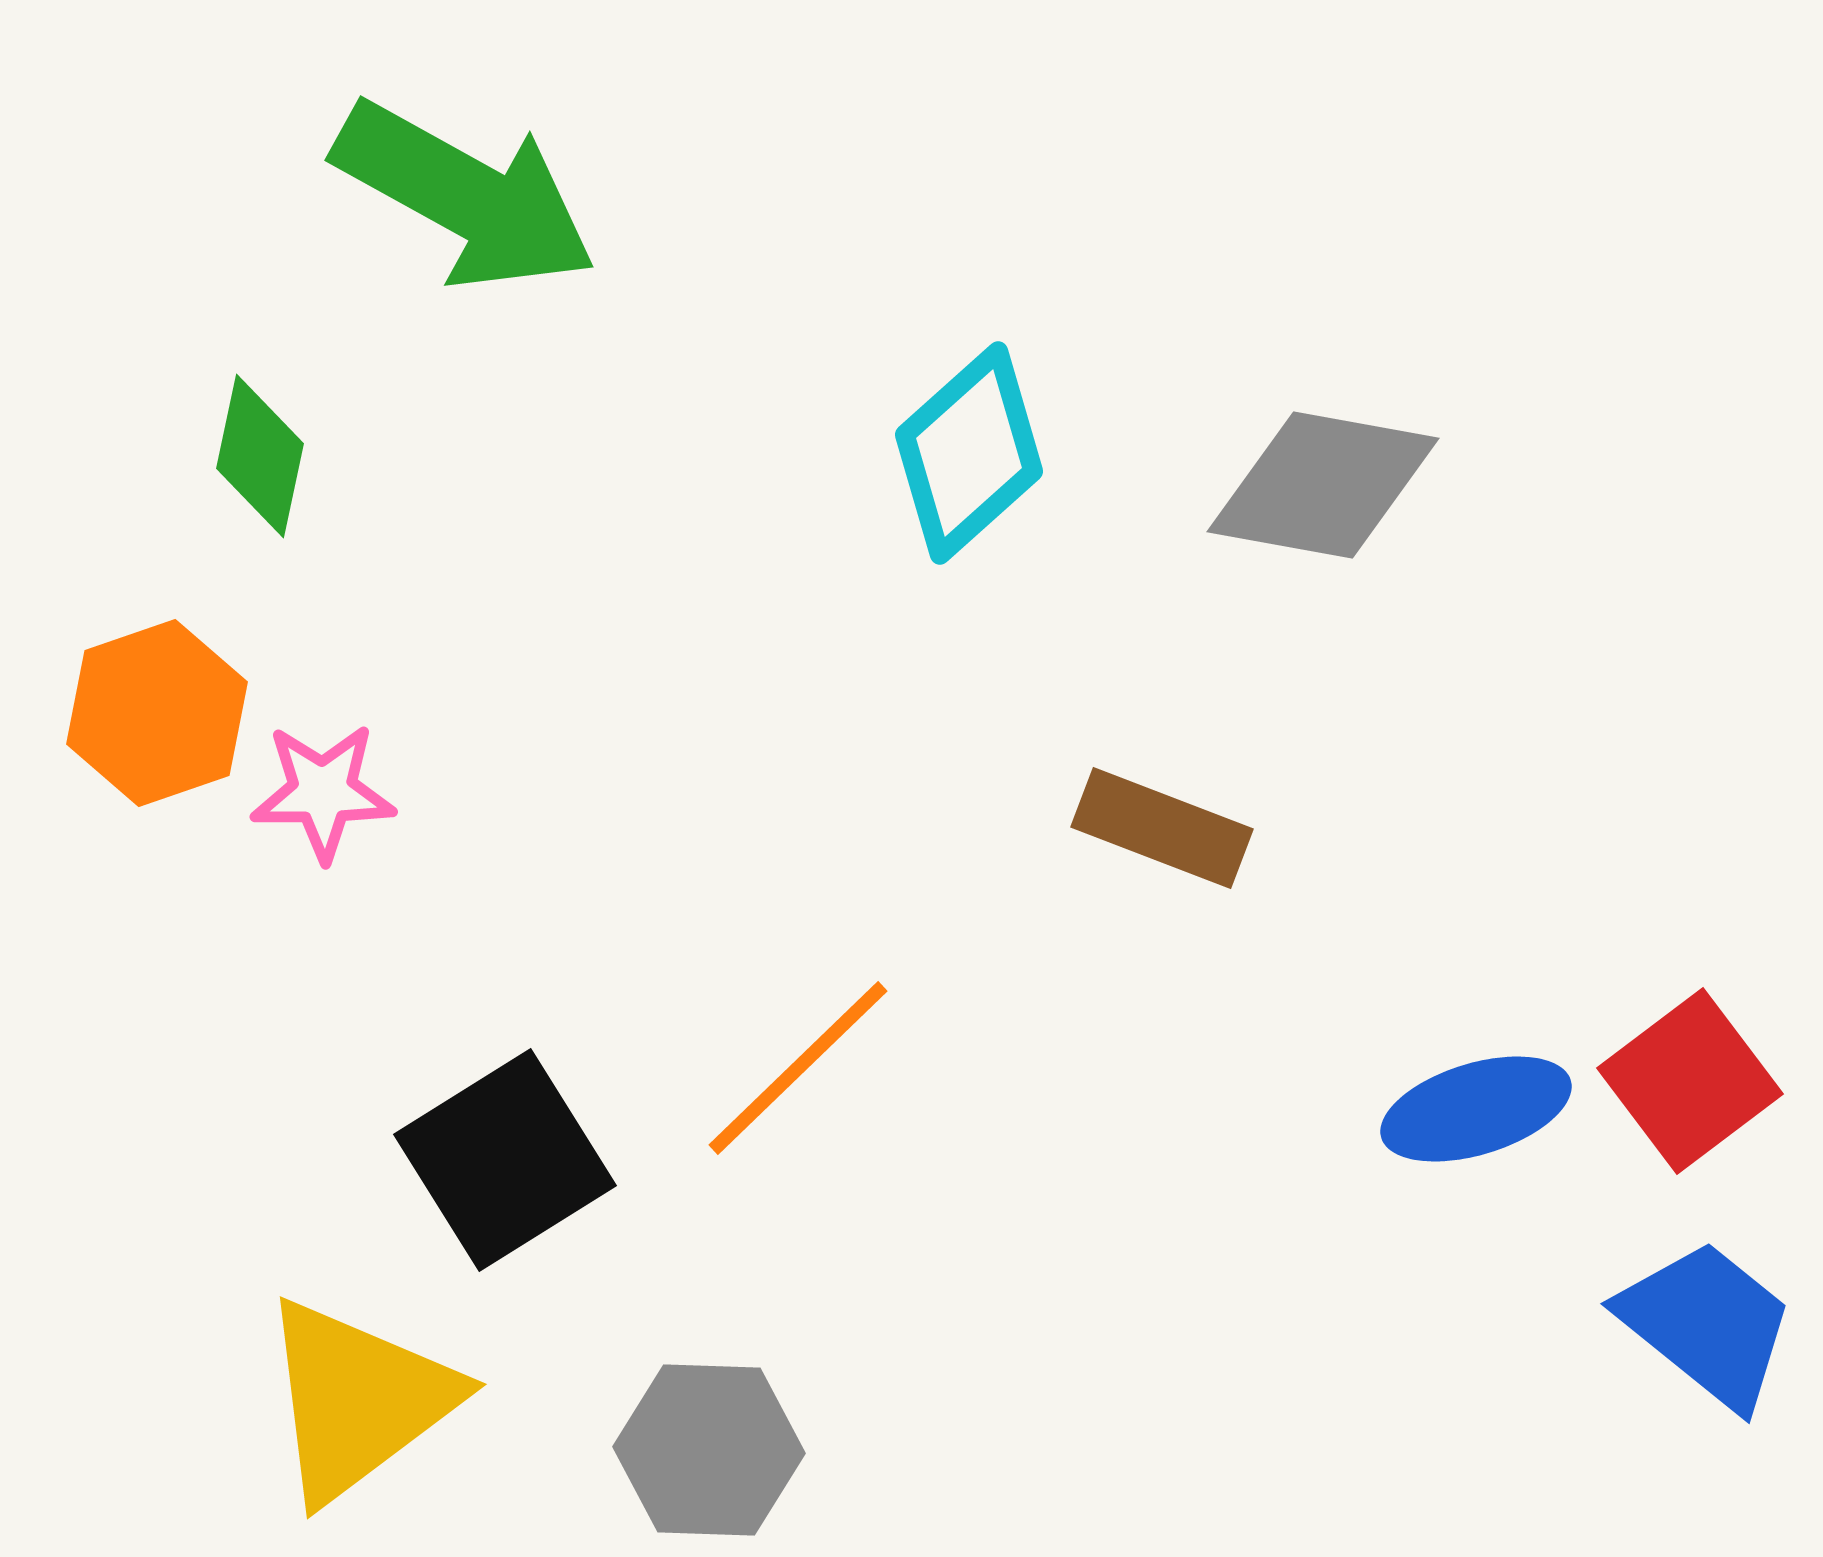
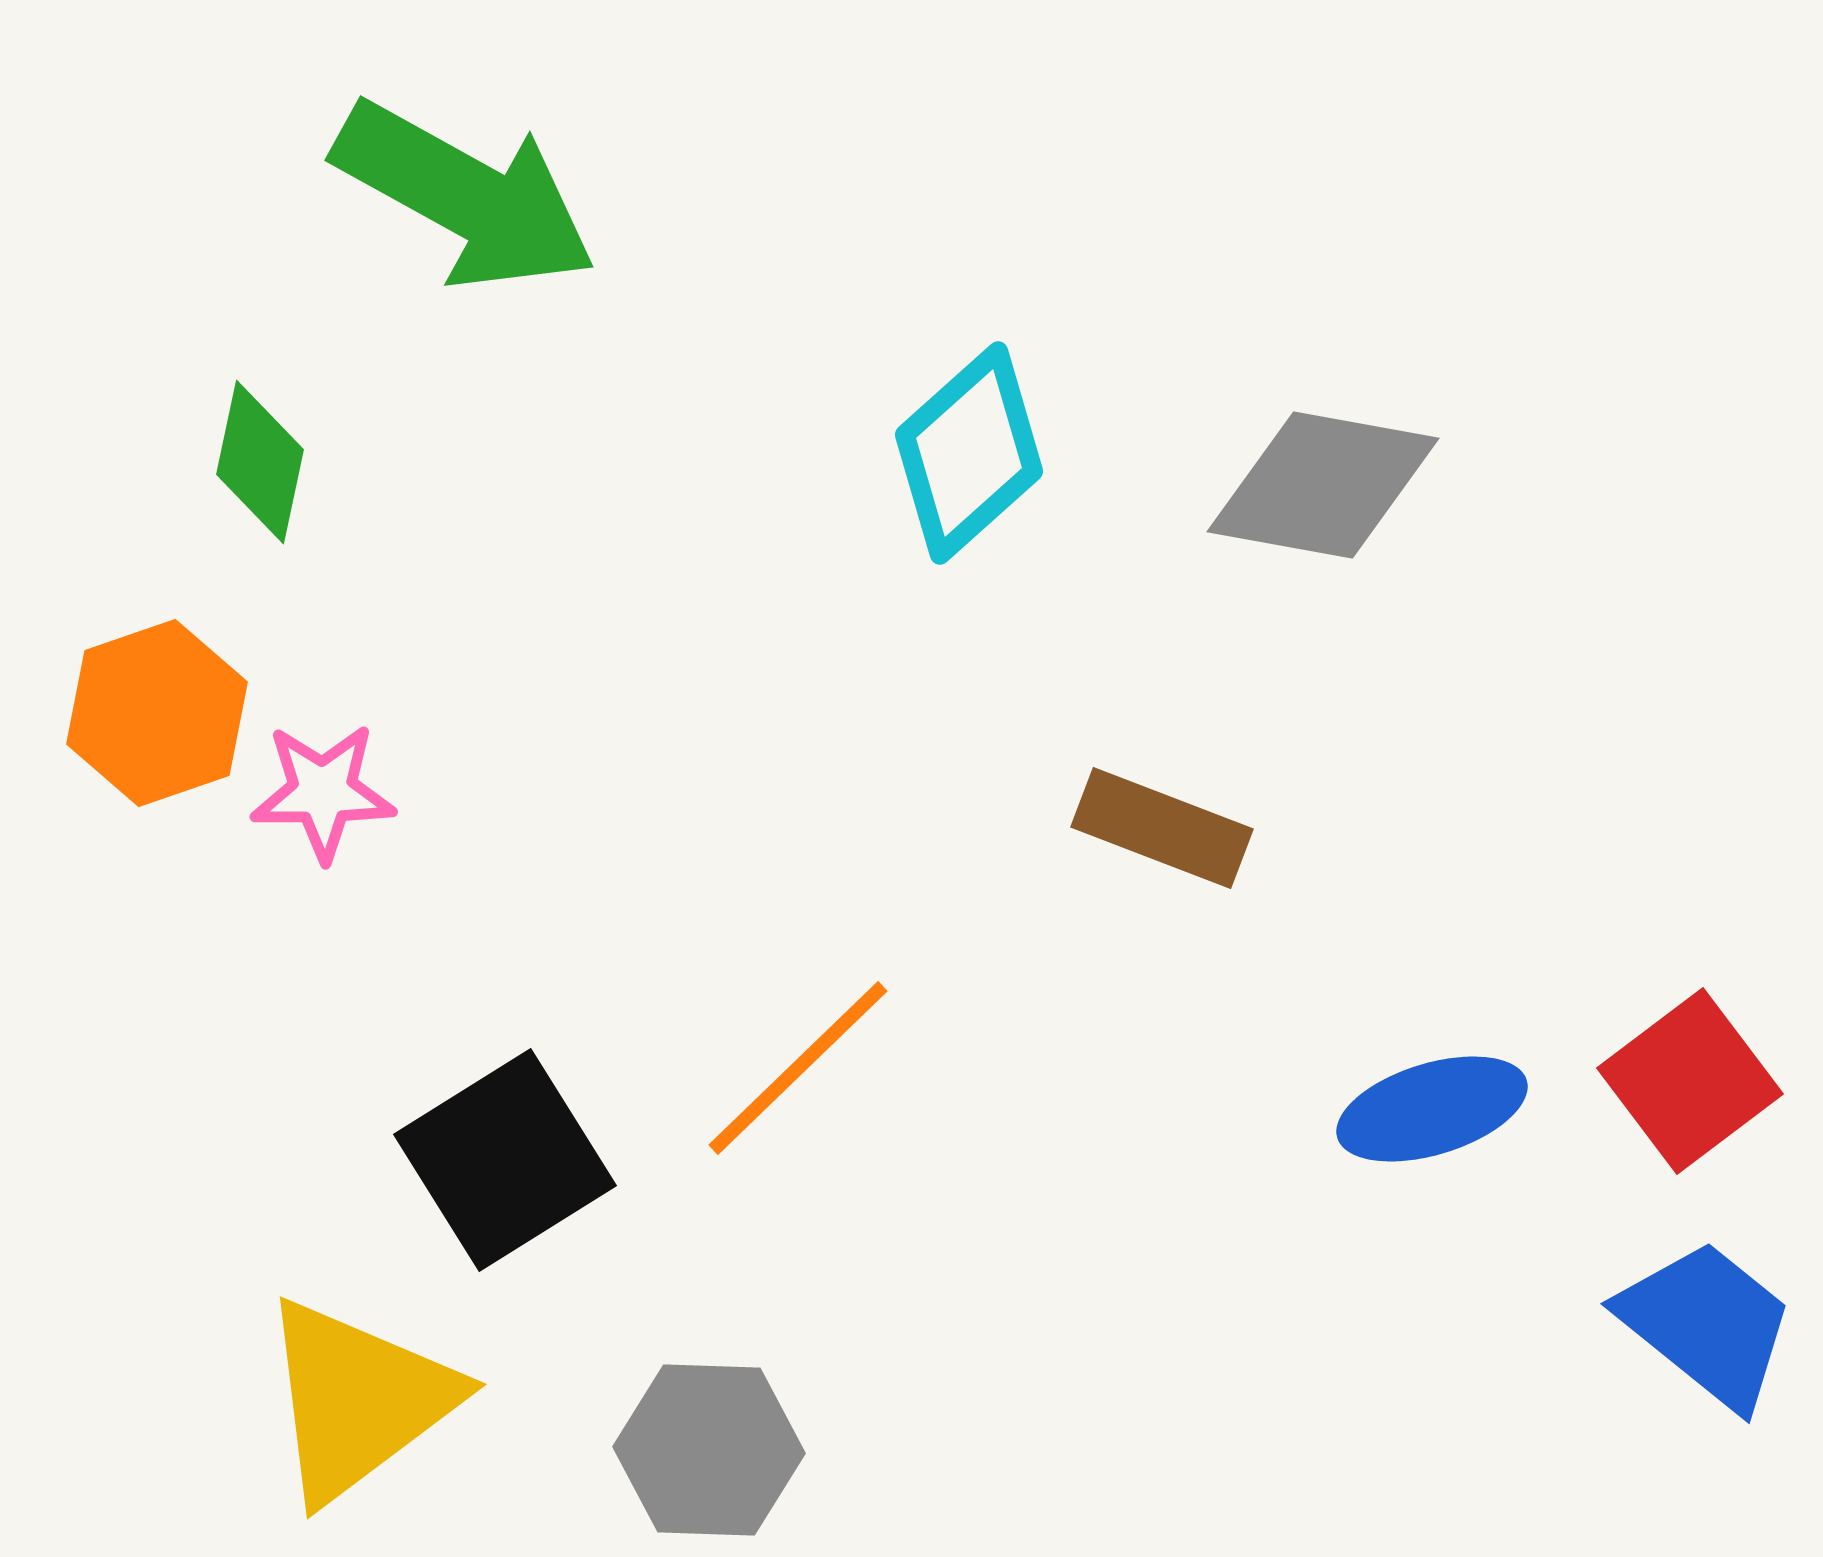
green diamond: moved 6 px down
blue ellipse: moved 44 px left
